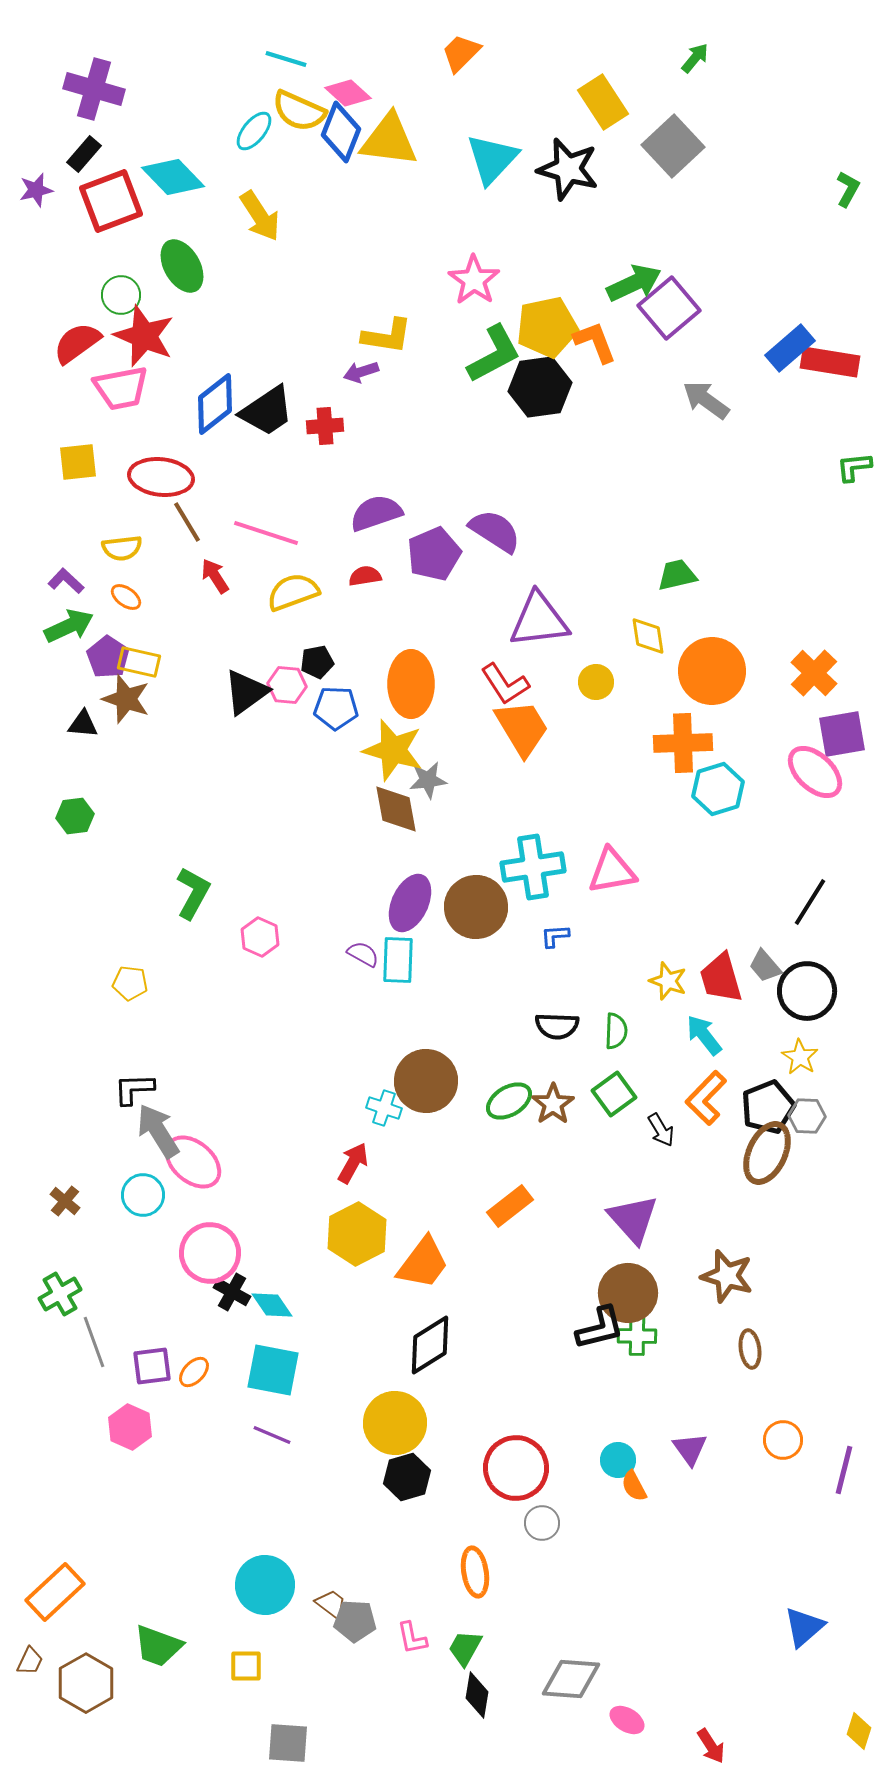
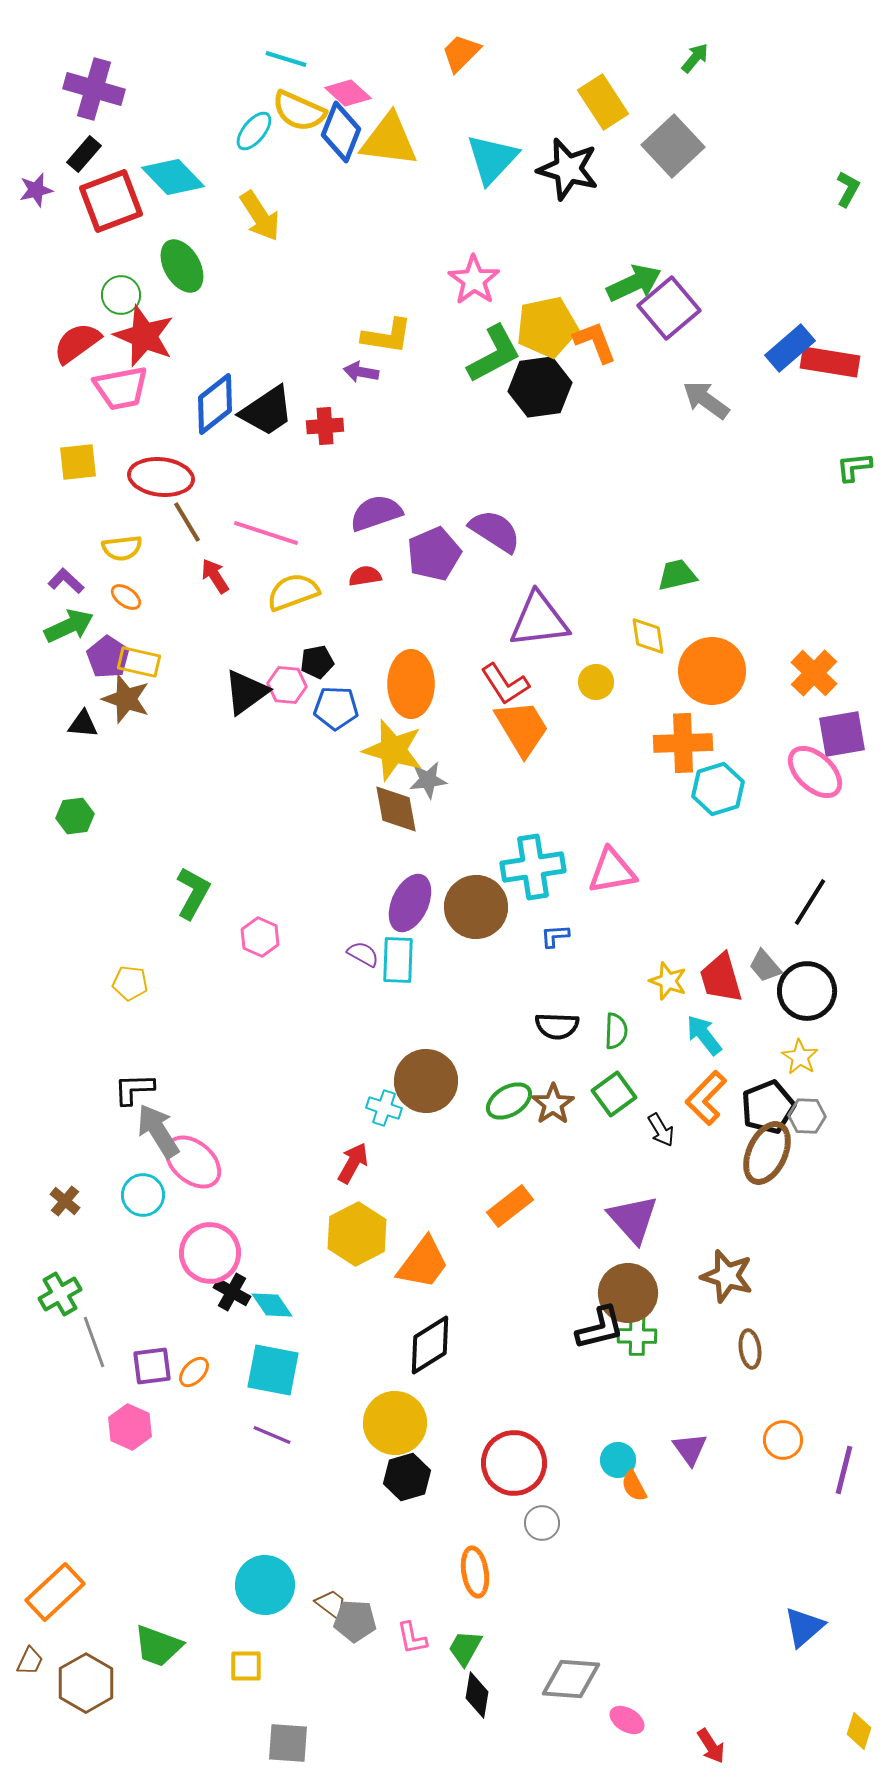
purple arrow at (361, 372): rotated 28 degrees clockwise
red circle at (516, 1468): moved 2 px left, 5 px up
